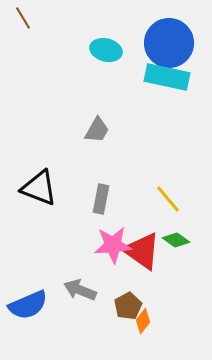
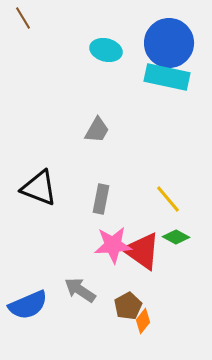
green diamond: moved 3 px up; rotated 8 degrees counterclockwise
gray arrow: rotated 12 degrees clockwise
